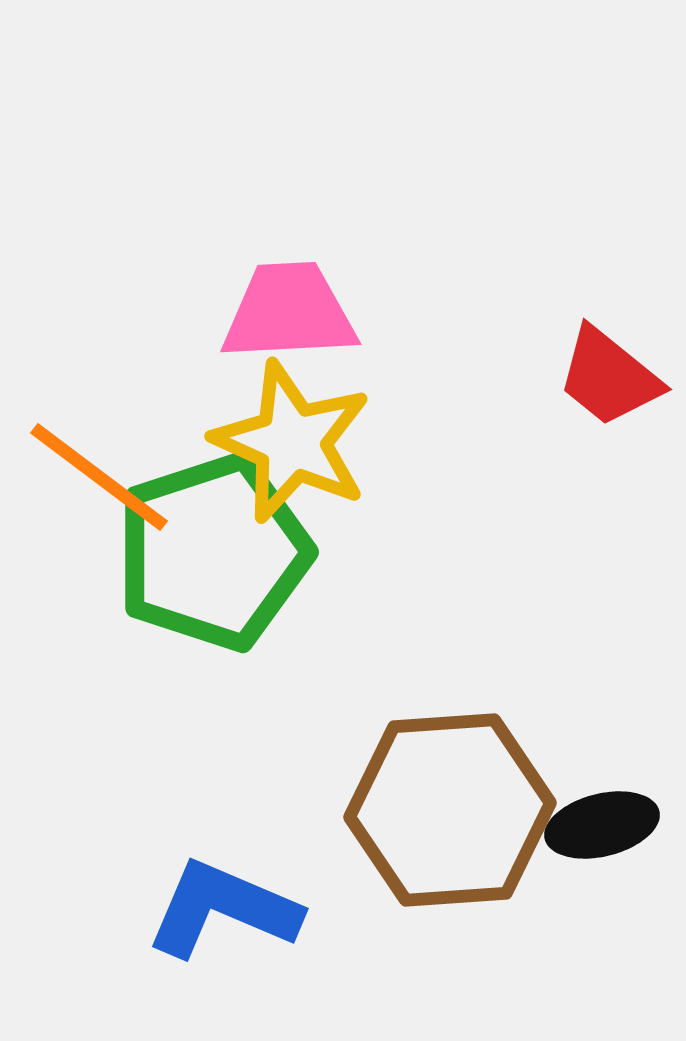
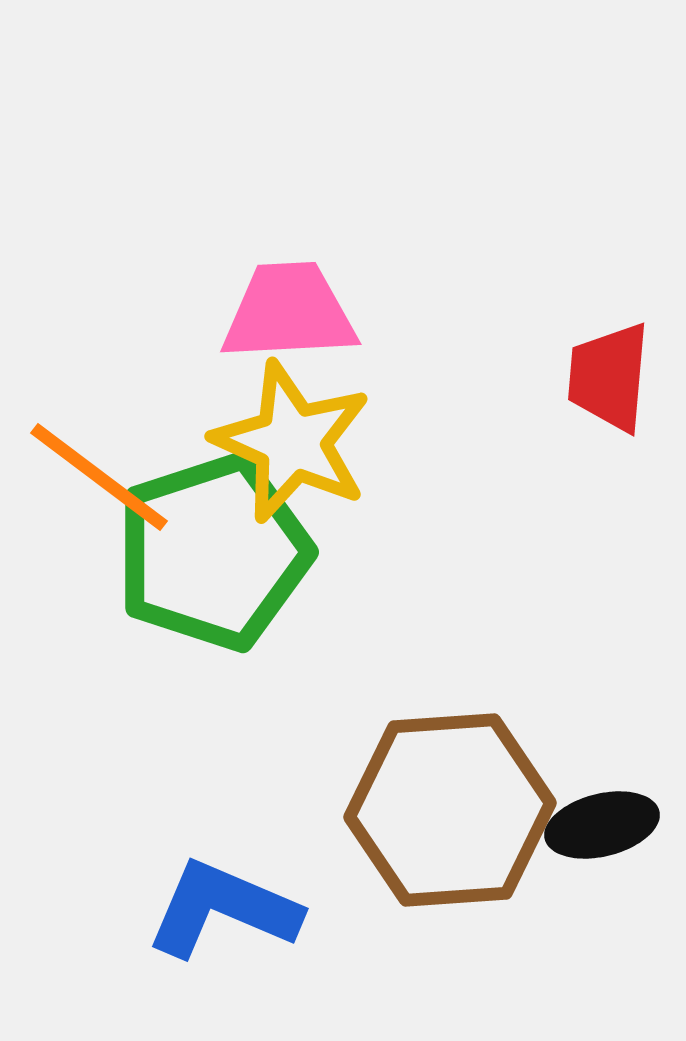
red trapezoid: rotated 56 degrees clockwise
